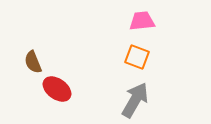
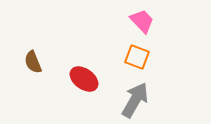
pink trapezoid: rotated 52 degrees clockwise
red ellipse: moved 27 px right, 10 px up
